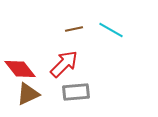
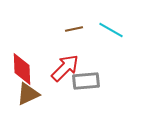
red arrow: moved 1 px right, 4 px down
red diamond: moved 2 px right; rotated 36 degrees clockwise
gray rectangle: moved 10 px right, 11 px up
